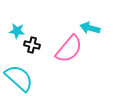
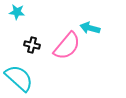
cyan star: moved 19 px up
pink semicircle: moved 2 px left, 3 px up
